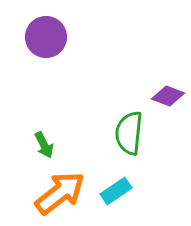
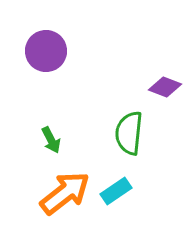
purple circle: moved 14 px down
purple diamond: moved 3 px left, 9 px up
green arrow: moved 7 px right, 5 px up
orange arrow: moved 5 px right
